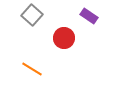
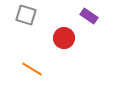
gray square: moved 6 px left; rotated 25 degrees counterclockwise
